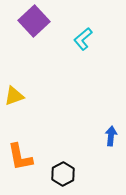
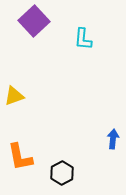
cyan L-shape: rotated 45 degrees counterclockwise
blue arrow: moved 2 px right, 3 px down
black hexagon: moved 1 px left, 1 px up
